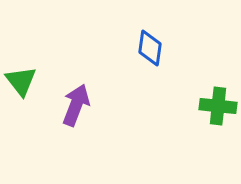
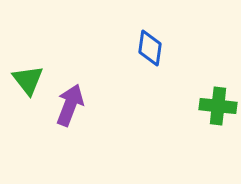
green triangle: moved 7 px right, 1 px up
purple arrow: moved 6 px left
